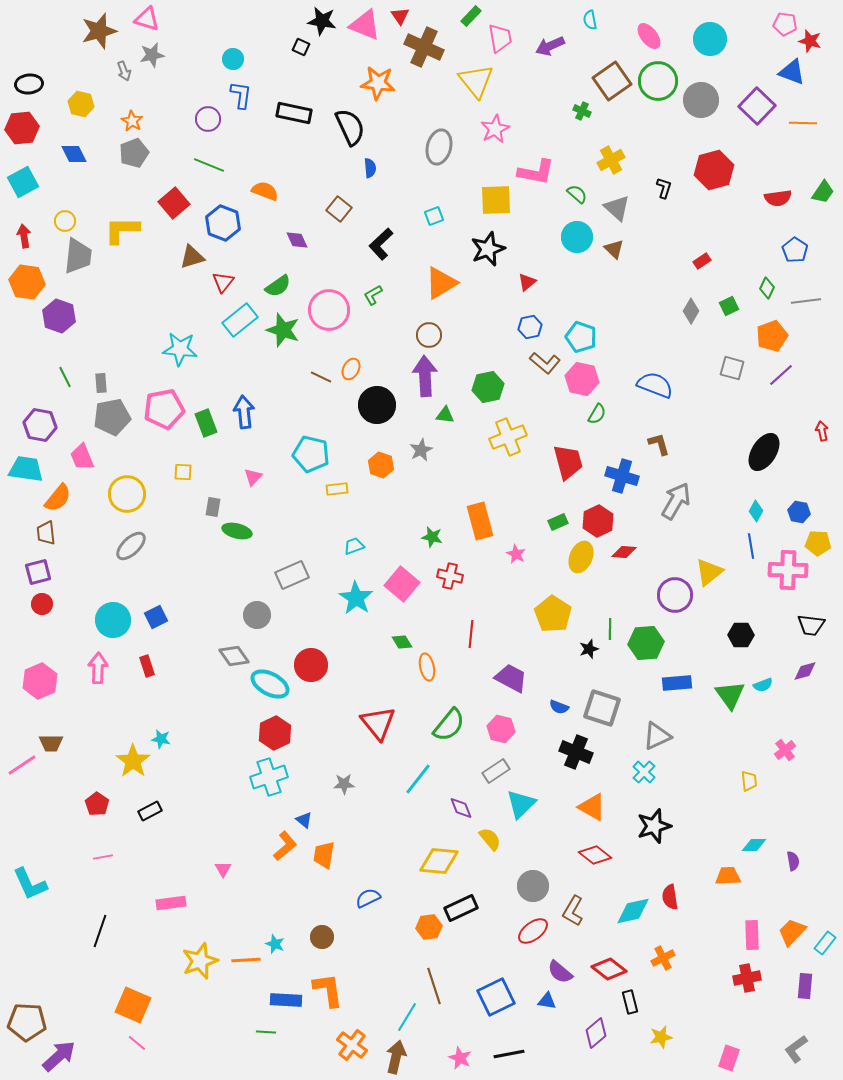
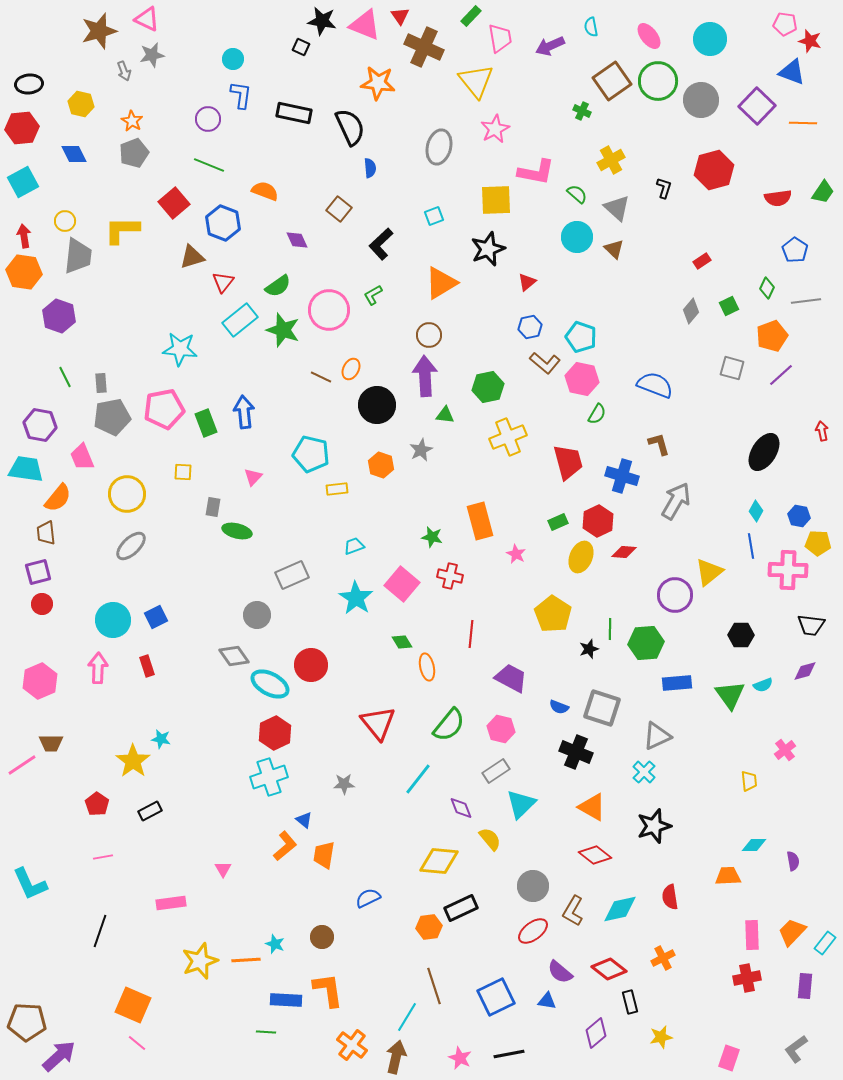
pink triangle at (147, 19): rotated 8 degrees clockwise
cyan semicircle at (590, 20): moved 1 px right, 7 px down
orange hexagon at (27, 282): moved 3 px left, 10 px up
gray diamond at (691, 311): rotated 10 degrees clockwise
blue hexagon at (799, 512): moved 4 px down
cyan diamond at (633, 911): moved 13 px left, 2 px up
